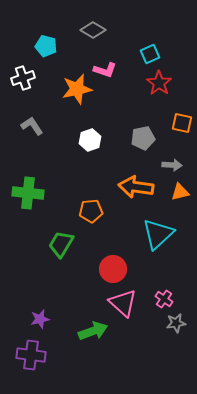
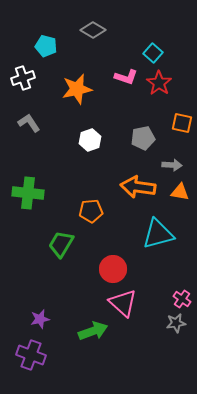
cyan square: moved 3 px right, 1 px up; rotated 24 degrees counterclockwise
pink L-shape: moved 21 px right, 7 px down
gray L-shape: moved 3 px left, 3 px up
orange arrow: moved 2 px right
orange triangle: rotated 24 degrees clockwise
cyan triangle: rotated 28 degrees clockwise
pink cross: moved 18 px right
purple cross: rotated 12 degrees clockwise
